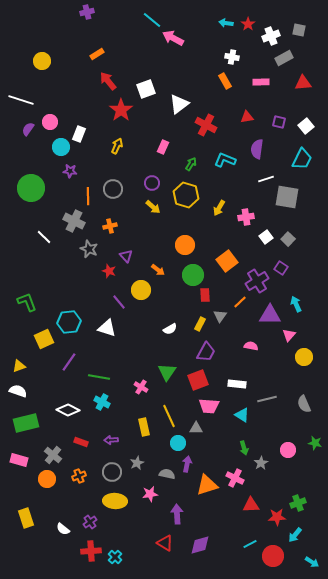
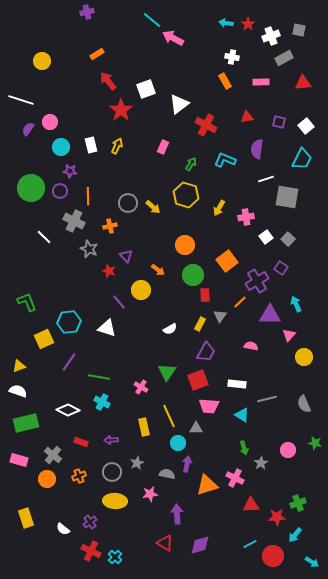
white rectangle at (79, 134): moved 12 px right, 11 px down; rotated 35 degrees counterclockwise
purple circle at (152, 183): moved 92 px left, 8 px down
gray circle at (113, 189): moved 15 px right, 14 px down
red cross at (91, 551): rotated 30 degrees clockwise
